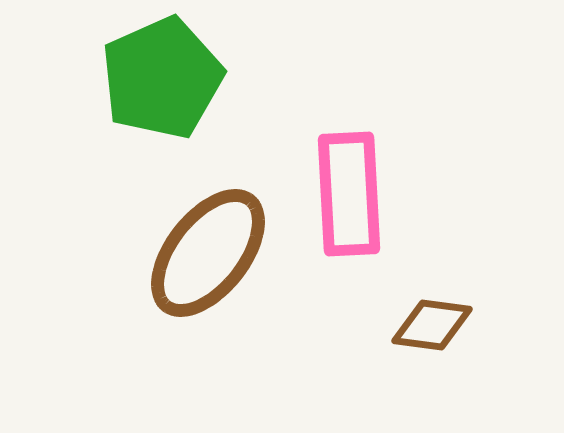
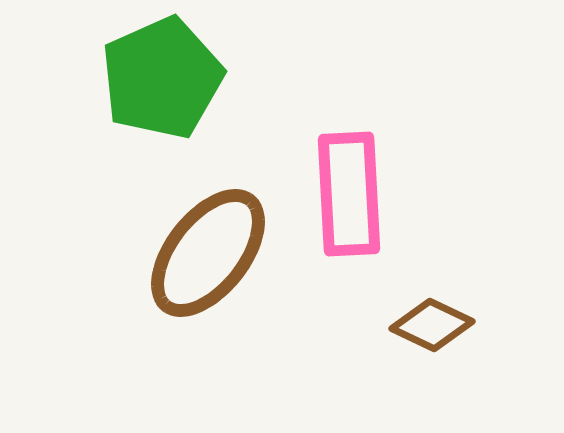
brown diamond: rotated 18 degrees clockwise
